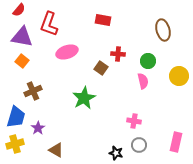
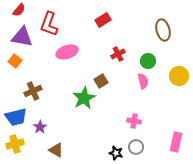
red rectangle: rotated 42 degrees counterclockwise
red cross: rotated 32 degrees counterclockwise
orange square: moved 7 px left
brown square: moved 13 px down; rotated 24 degrees clockwise
blue trapezoid: rotated 60 degrees clockwise
purple star: moved 2 px right, 1 px up
gray circle: moved 3 px left, 2 px down
